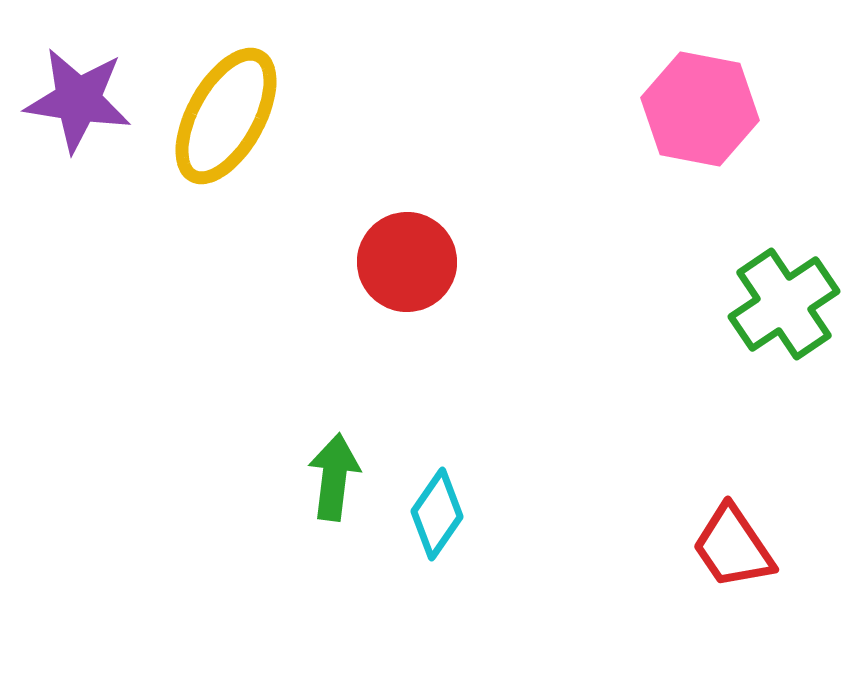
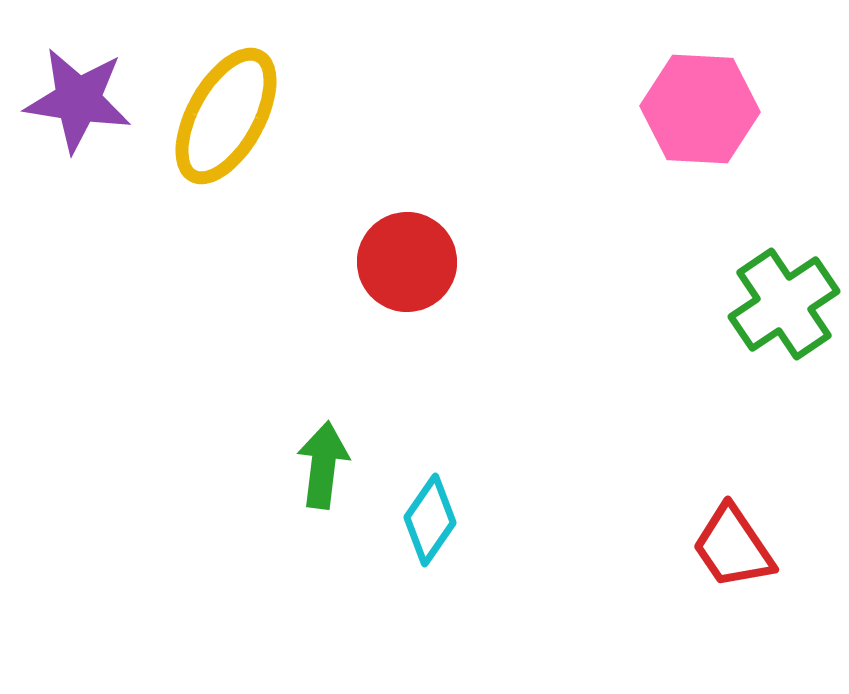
pink hexagon: rotated 8 degrees counterclockwise
green arrow: moved 11 px left, 12 px up
cyan diamond: moved 7 px left, 6 px down
